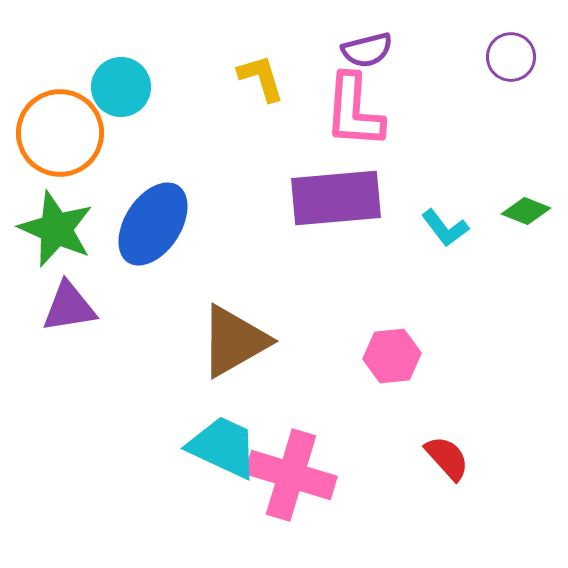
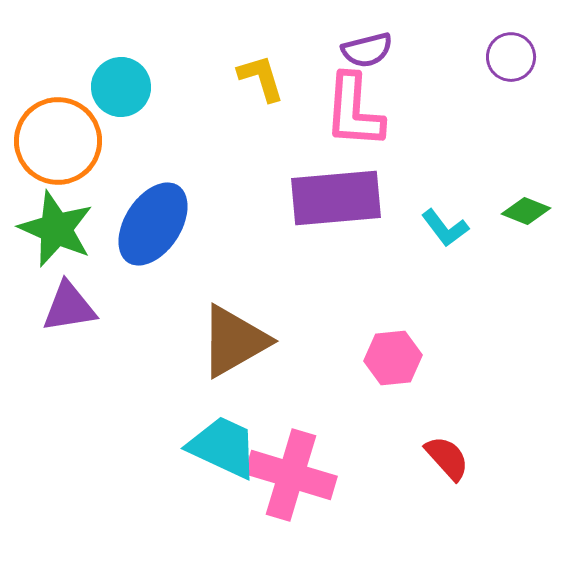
orange circle: moved 2 px left, 8 px down
pink hexagon: moved 1 px right, 2 px down
